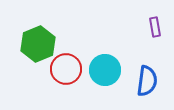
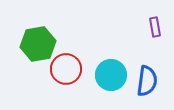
green hexagon: rotated 12 degrees clockwise
cyan circle: moved 6 px right, 5 px down
